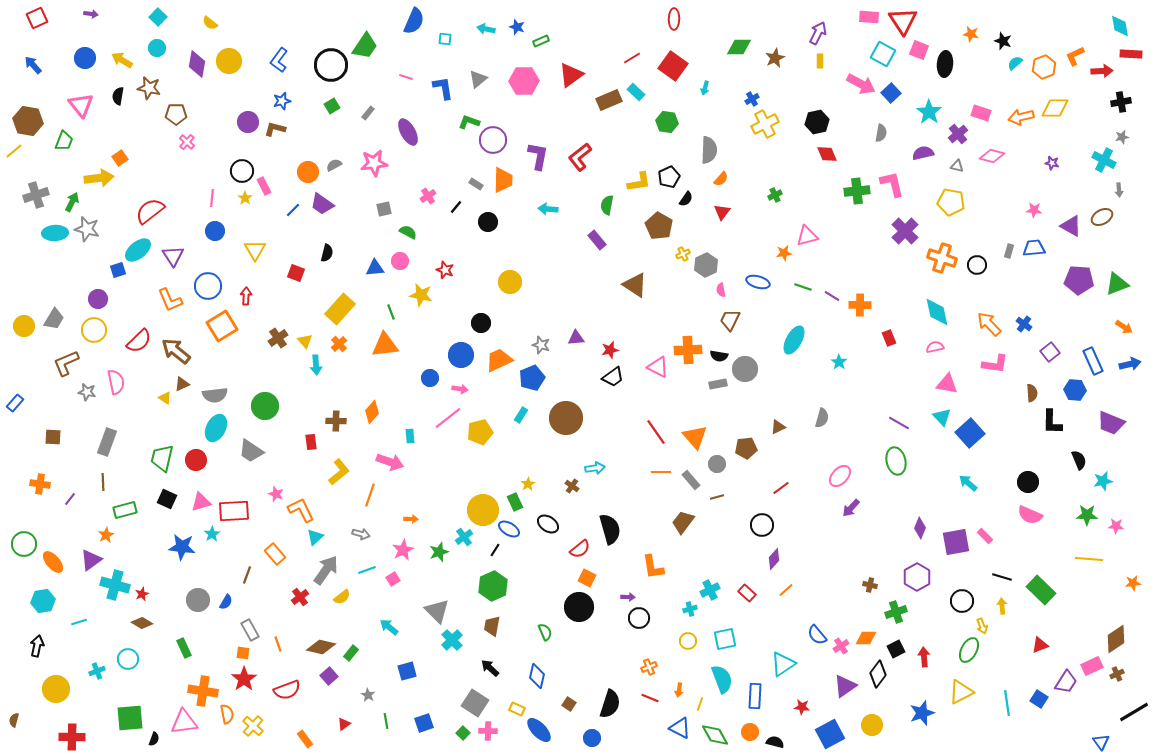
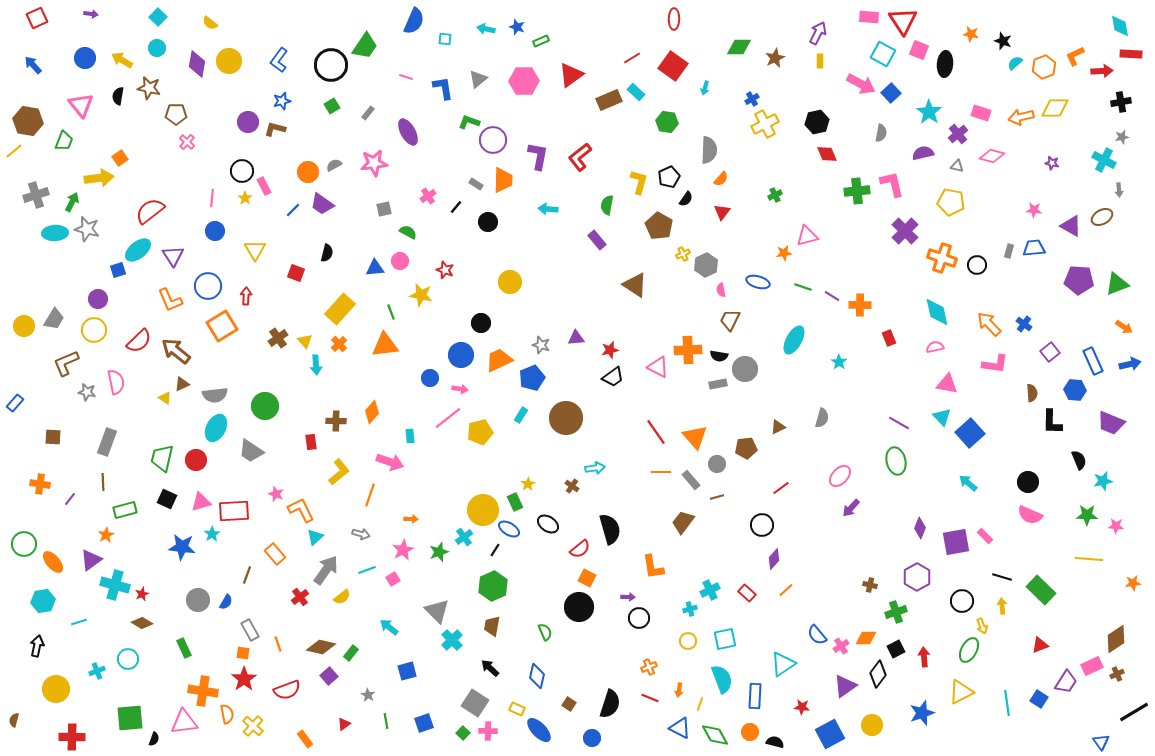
yellow L-shape at (639, 182): rotated 65 degrees counterclockwise
